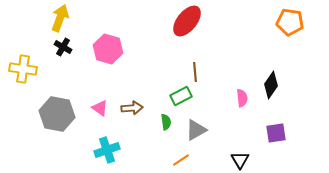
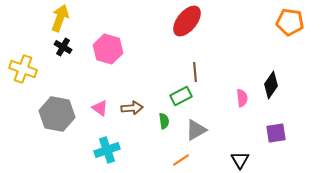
yellow cross: rotated 12 degrees clockwise
green semicircle: moved 2 px left, 1 px up
